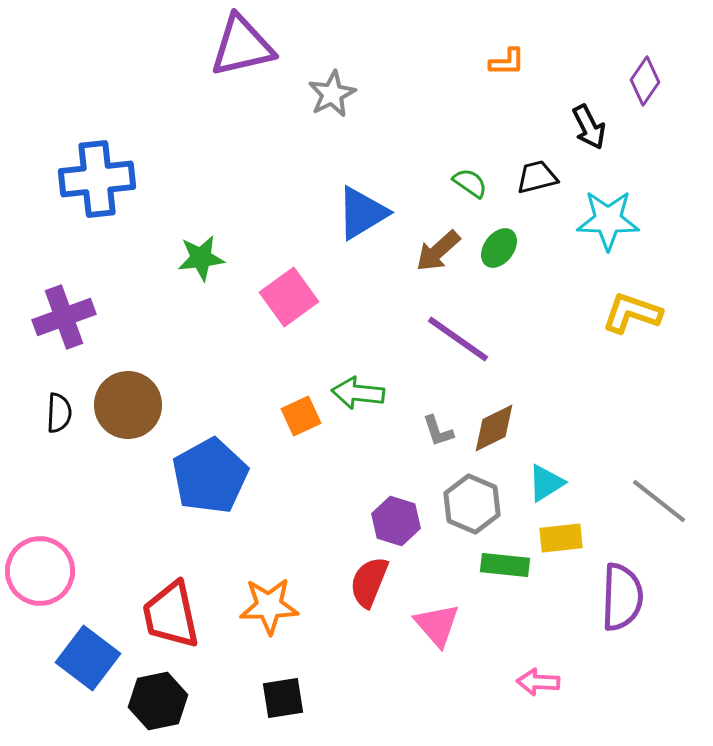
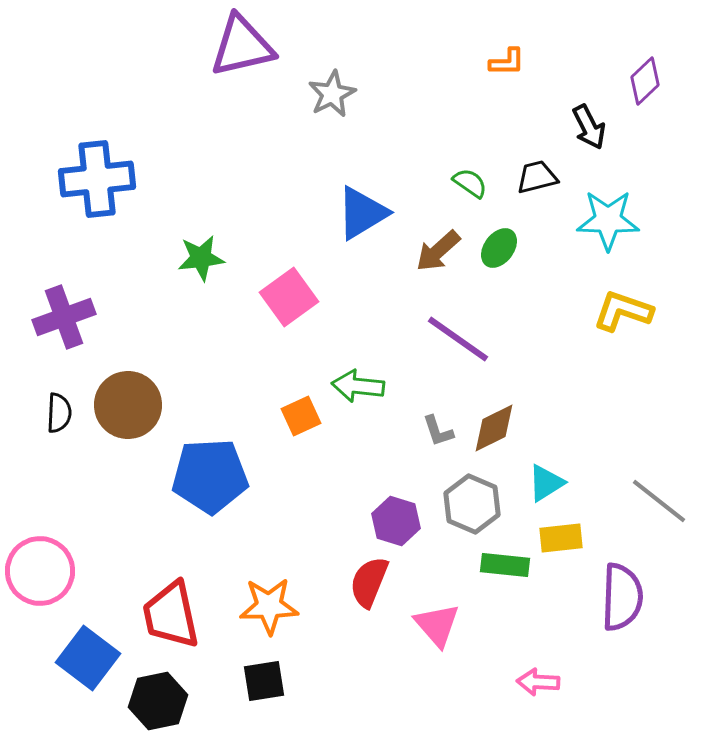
purple diamond: rotated 12 degrees clockwise
yellow L-shape: moved 9 px left, 2 px up
green arrow: moved 7 px up
blue pentagon: rotated 26 degrees clockwise
black square: moved 19 px left, 17 px up
